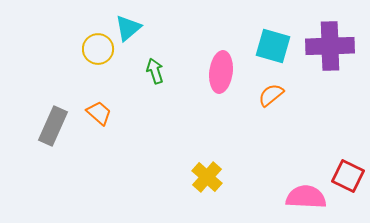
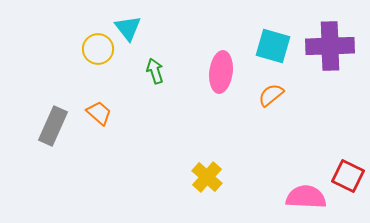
cyan triangle: rotated 28 degrees counterclockwise
